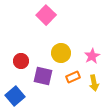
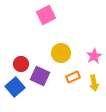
pink square: rotated 18 degrees clockwise
pink star: moved 2 px right
red circle: moved 3 px down
purple square: moved 3 px left; rotated 12 degrees clockwise
blue square: moved 9 px up
